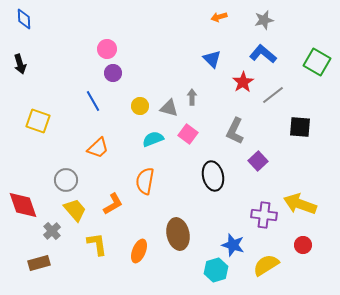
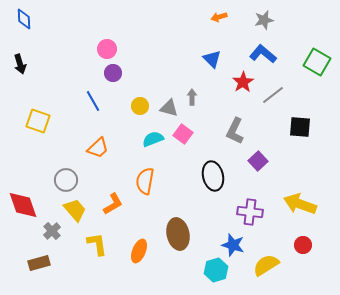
pink square: moved 5 px left
purple cross: moved 14 px left, 3 px up
